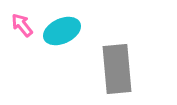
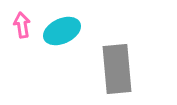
pink arrow: rotated 30 degrees clockwise
